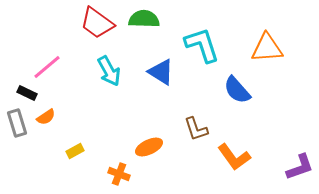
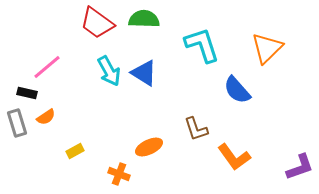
orange triangle: rotated 40 degrees counterclockwise
blue triangle: moved 17 px left, 1 px down
black rectangle: rotated 12 degrees counterclockwise
